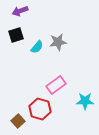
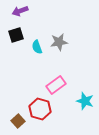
gray star: moved 1 px right
cyan semicircle: rotated 120 degrees clockwise
cyan star: rotated 18 degrees clockwise
